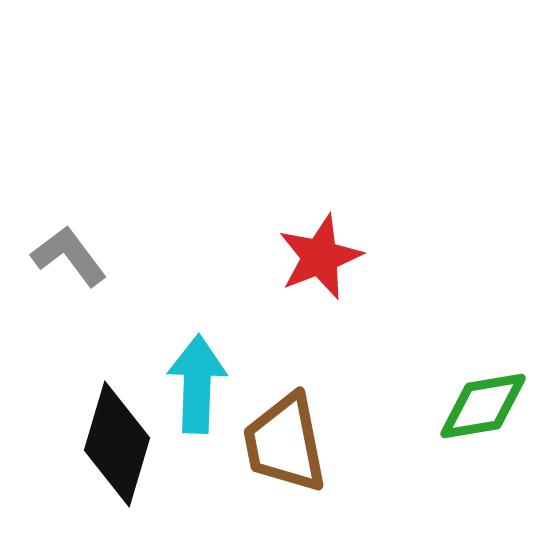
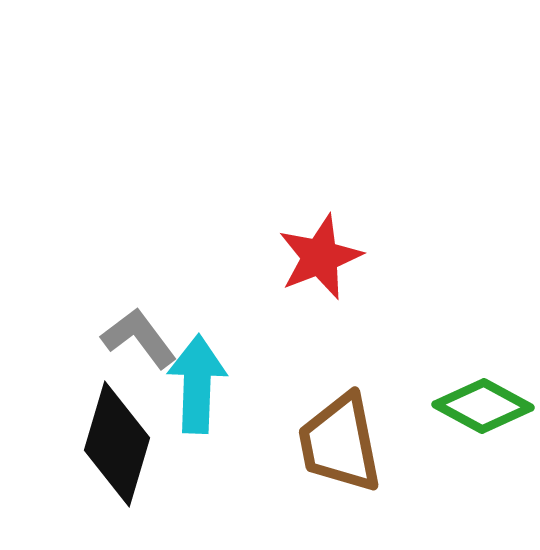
gray L-shape: moved 70 px right, 82 px down
green diamond: rotated 38 degrees clockwise
brown trapezoid: moved 55 px right
